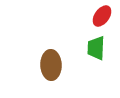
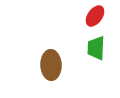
red ellipse: moved 7 px left
